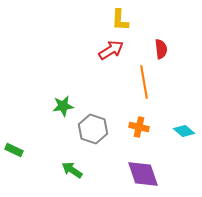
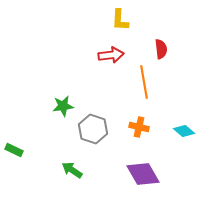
red arrow: moved 5 px down; rotated 25 degrees clockwise
purple diamond: rotated 12 degrees counterclockwise
